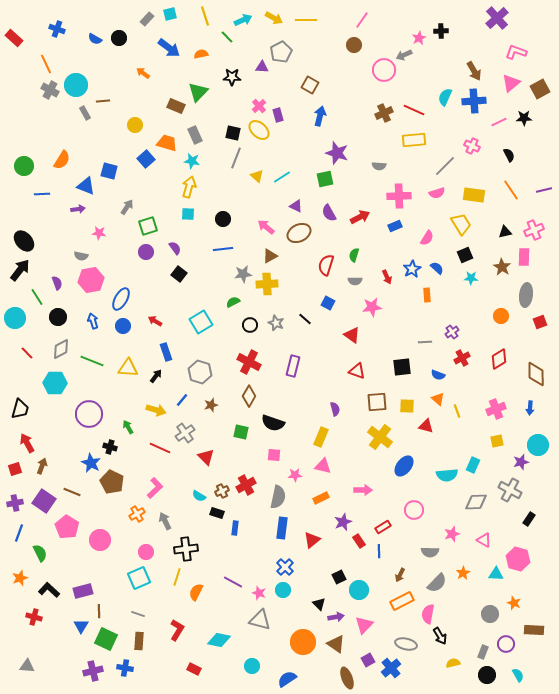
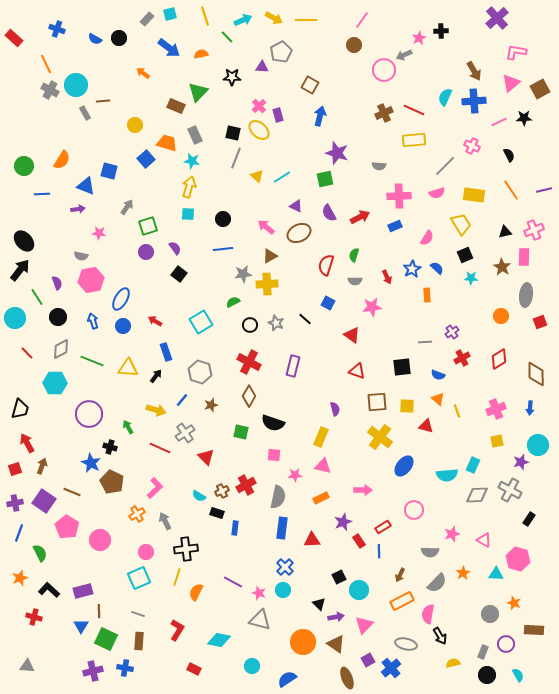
pink L-shape at (516, 52): rotated 10 degrees counterclockwise
gray diamond at (476, 502): moved 1 px right, 7 px up
red triangle at (312, 540): rotated 36 degrees clockwise
